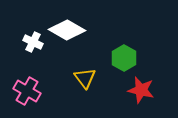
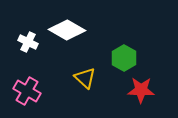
white cross: moved 5 px left
yellow triangle: rotated 10 degrees counterclockwise
red star: rotated 12 degrees counterclockwise
